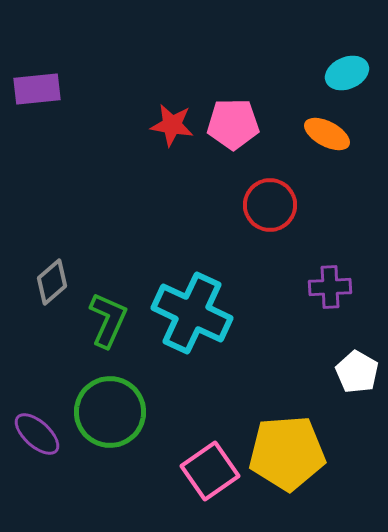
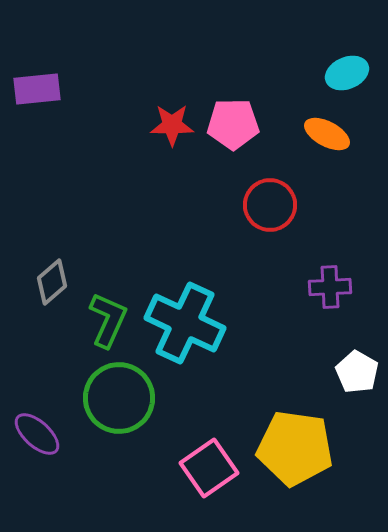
red star: rotated 9 degrees counterclockwise
cyan cross: moved 7 px left, 10 px down
green circle: moved 9 px right, 14 px up
yellow pentagon: moved 8 px right, 5 px up; rotated 12 degrees clockwise
pink square: moved 1 px left, 3 px up
